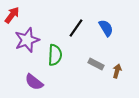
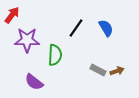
purple star: rotated 20 degrees clockwise
gray rectangle: moved 2 px right, 6 px down
brown arrow: rotated 56 degrees clockwise
